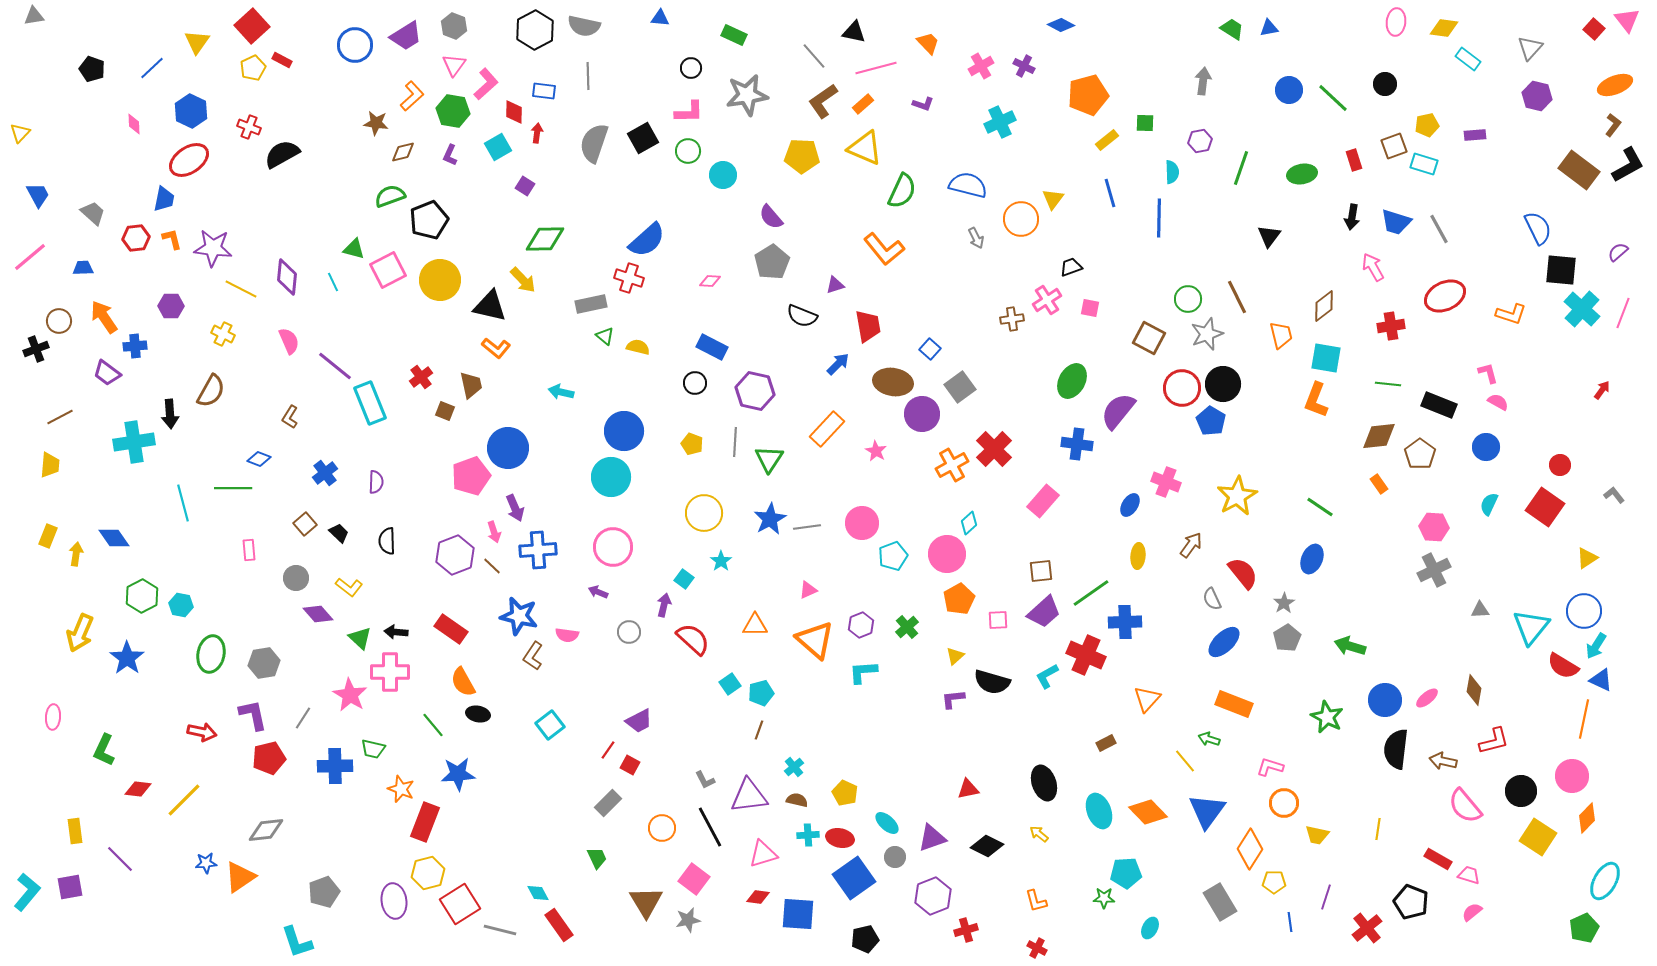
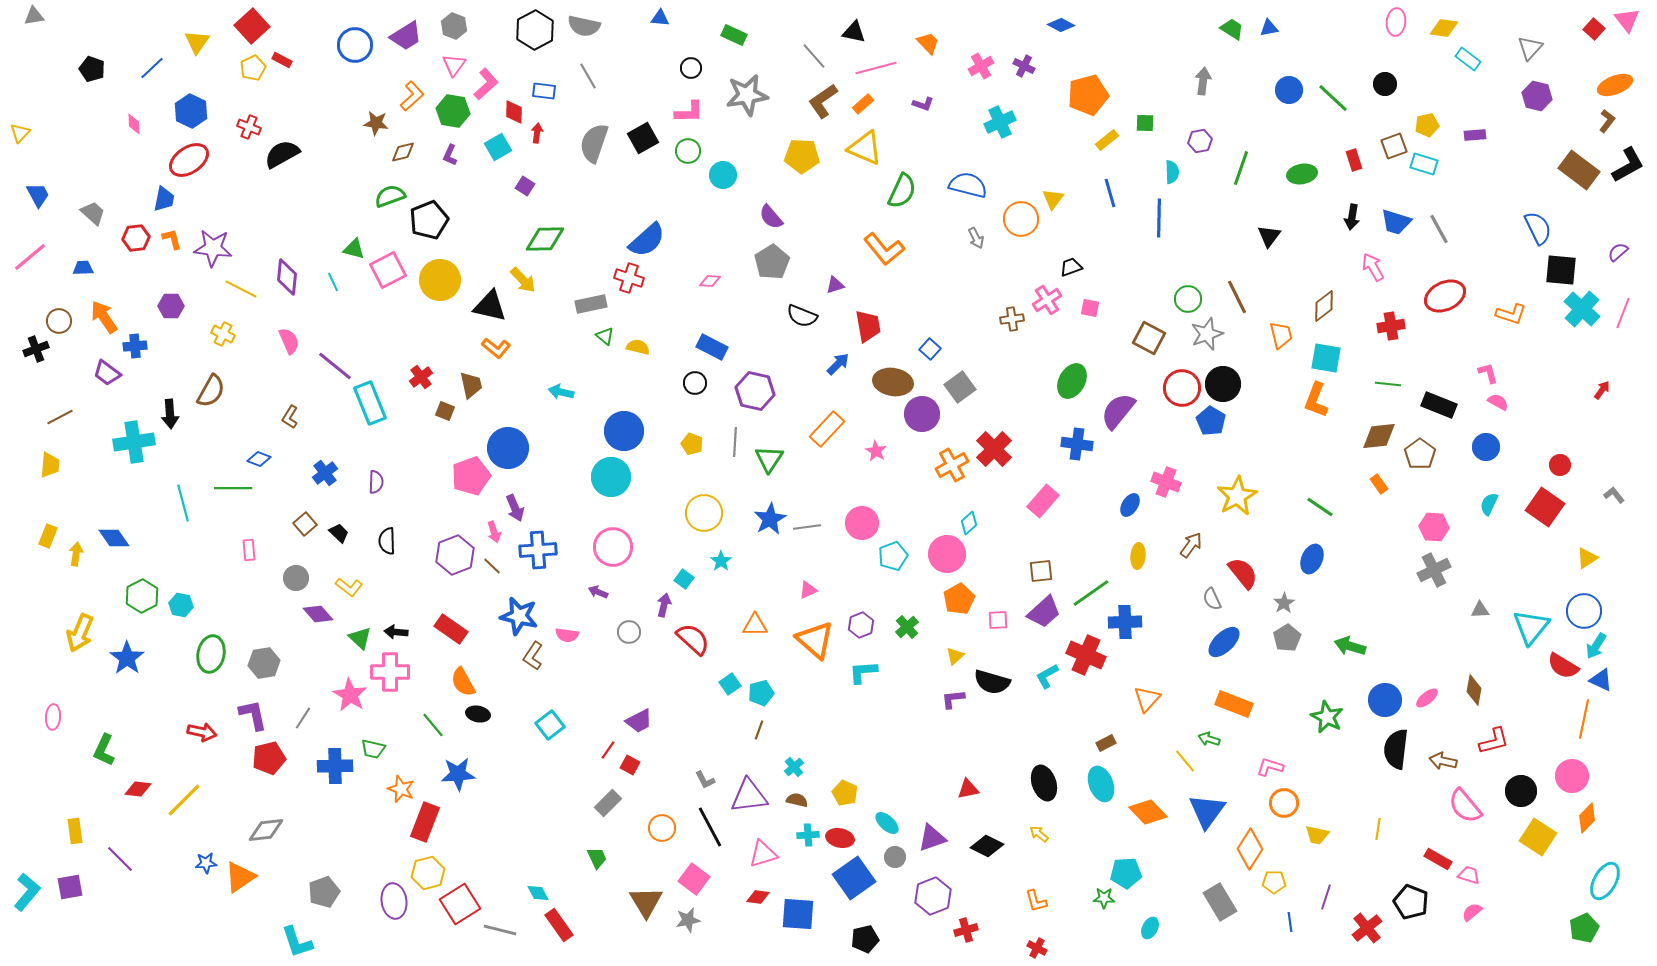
gray line at (588, 76): rotated 28 degrees counterclockwise
brown L-shape at (1613, 125): moved 6 px left, 4 px up
cyan ellipse at (1099, 811): moved 2 px right, 27 px up
